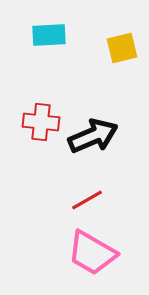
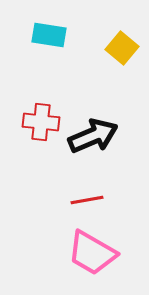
cyan rectangle: rotated 12 degrees clockwise
yellow square: rotated 36 degrees counterclockwise
red line: rotated 20 degrees clockwise
